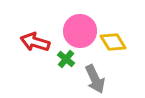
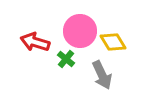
gray arrow: moved 7 px right, 4 px up
